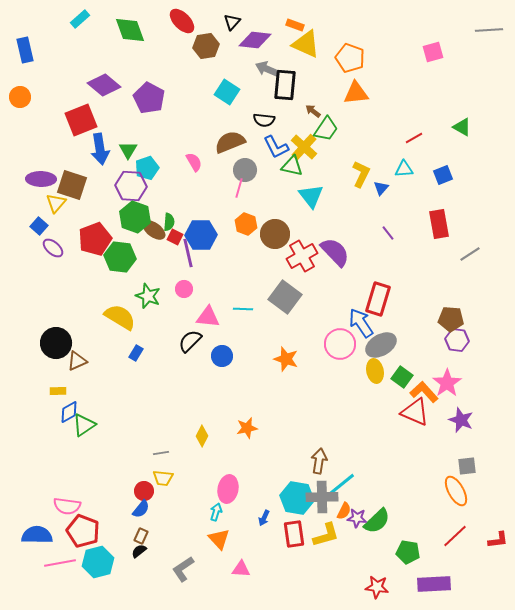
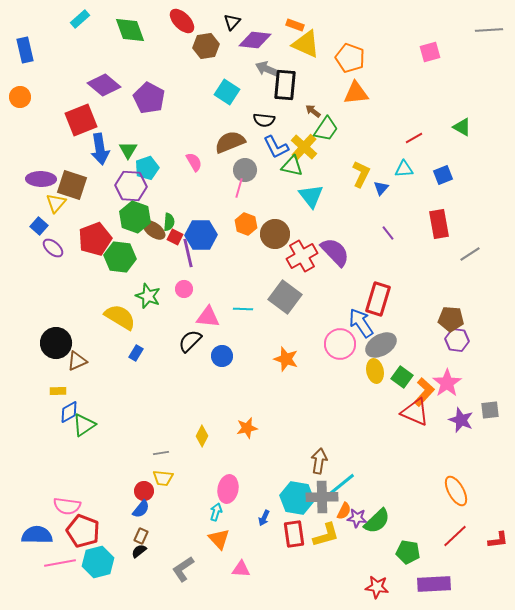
pink square at (433, 52): moved 3 px left
orange L-shape at (424, 392): rotated 84 degrees clockwise
gray square at (467, 466): moved 23 px right, 56 px up
